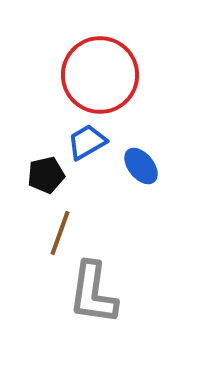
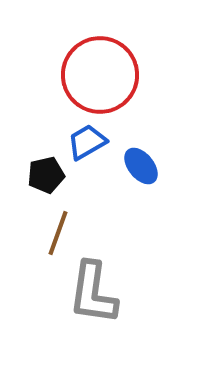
brown line: moved 2 px left
